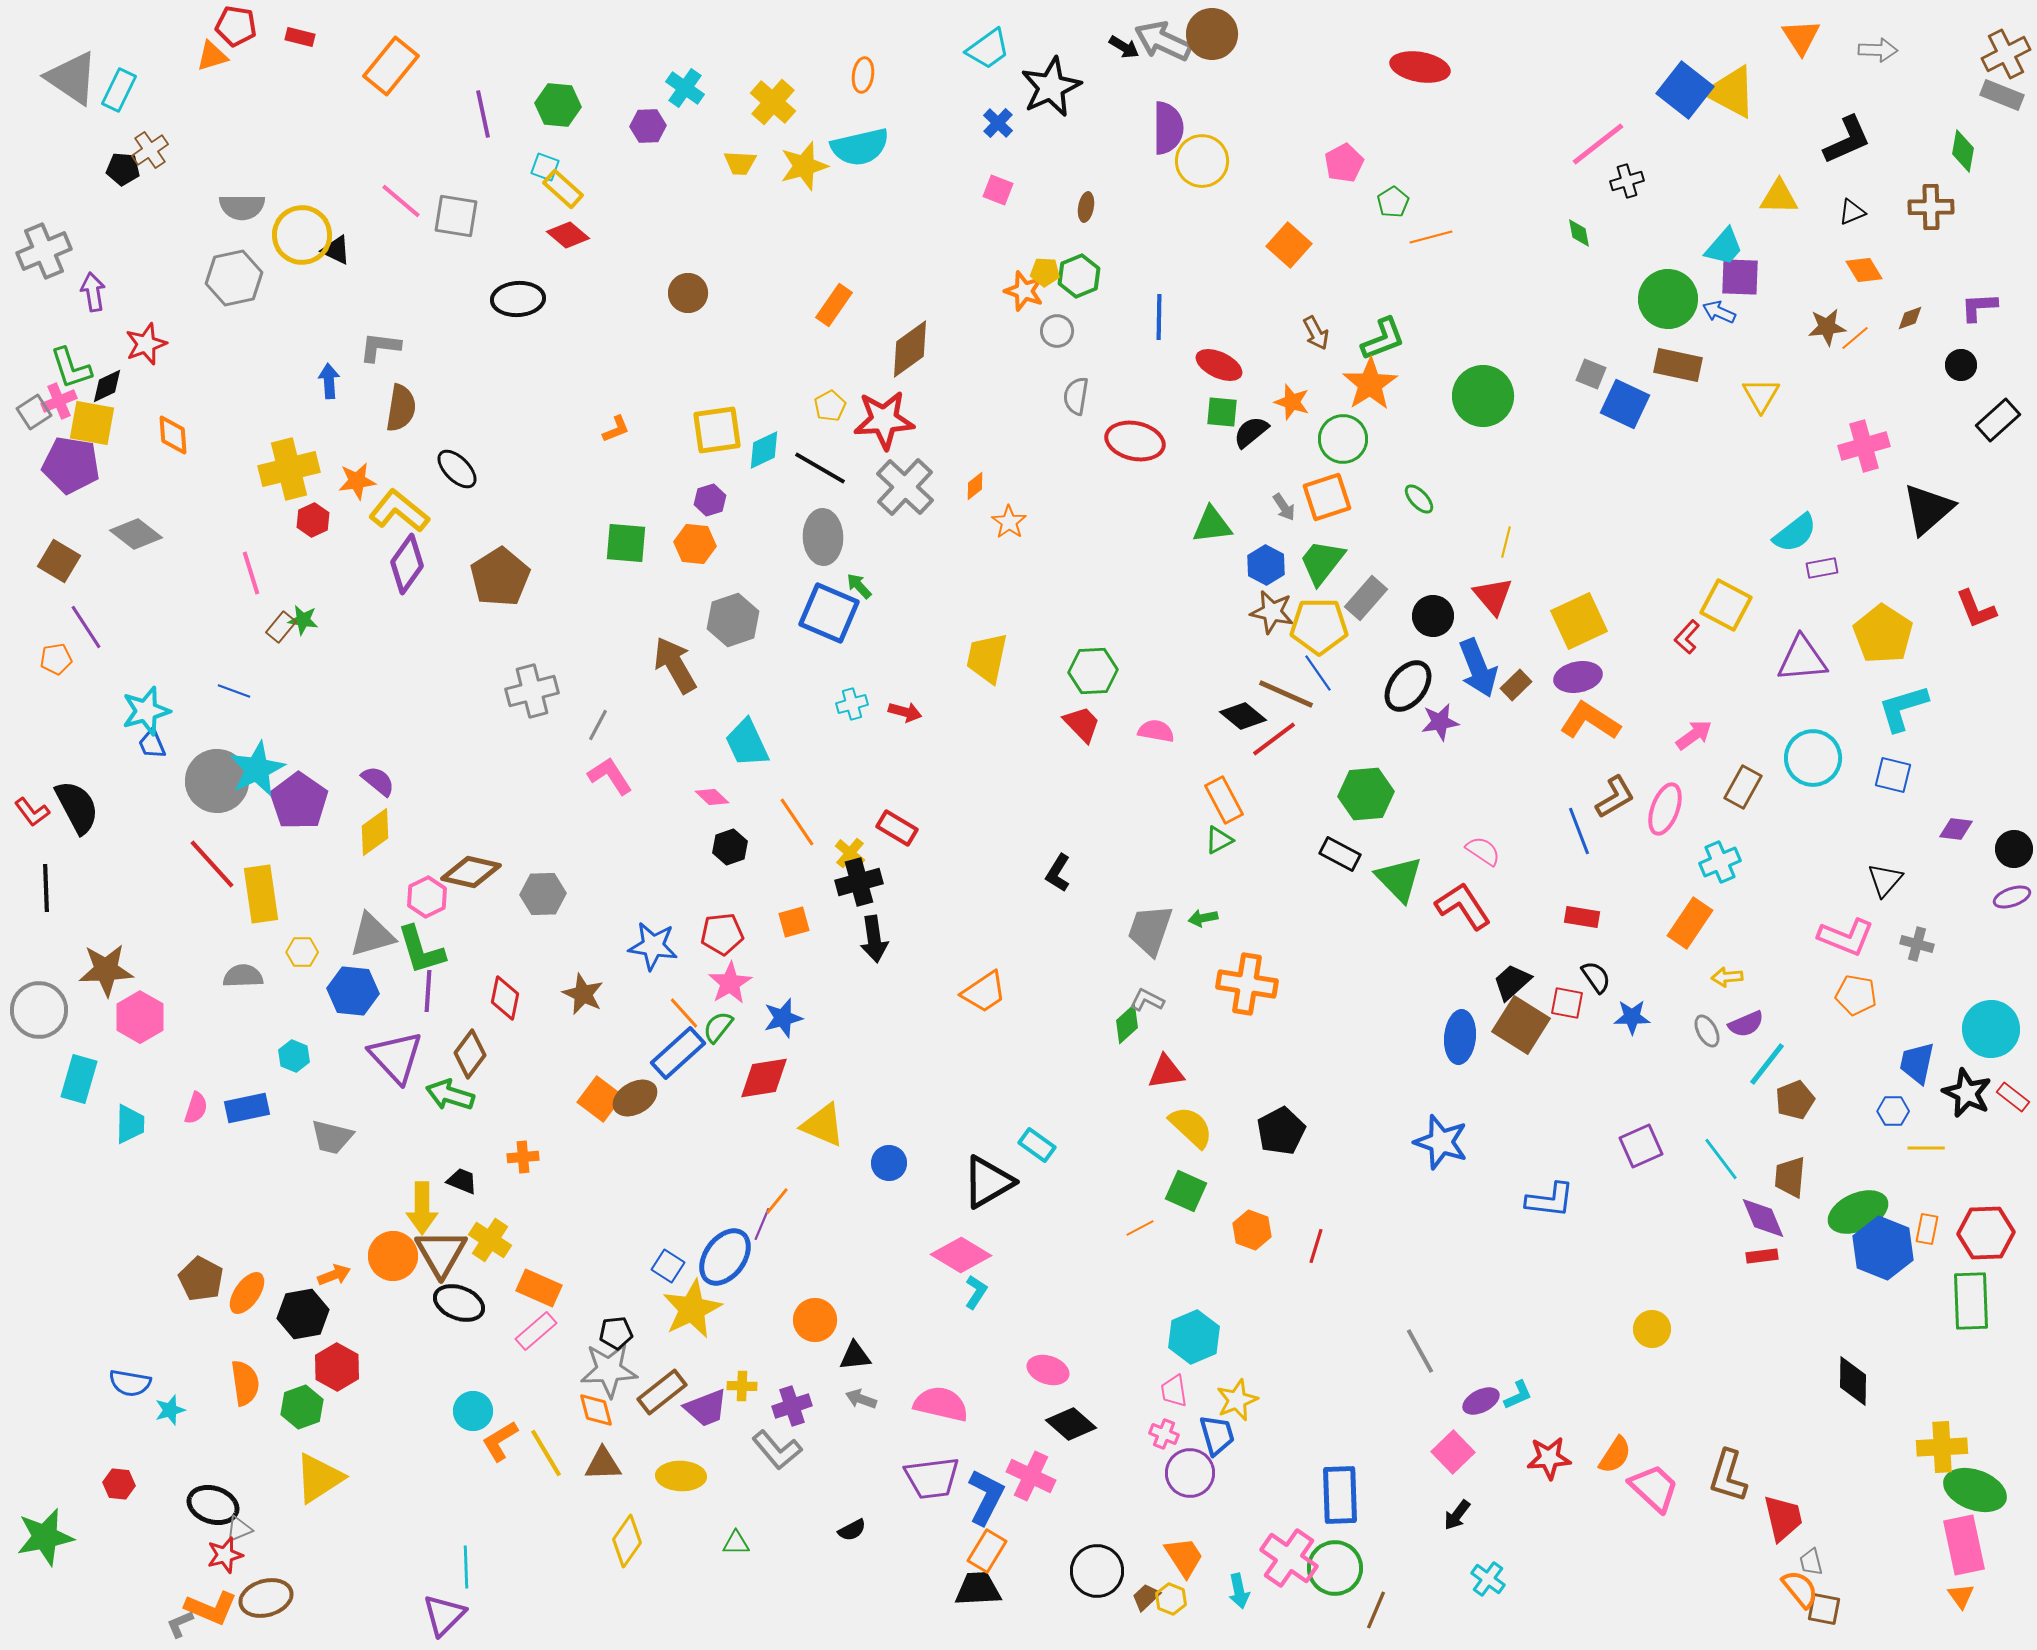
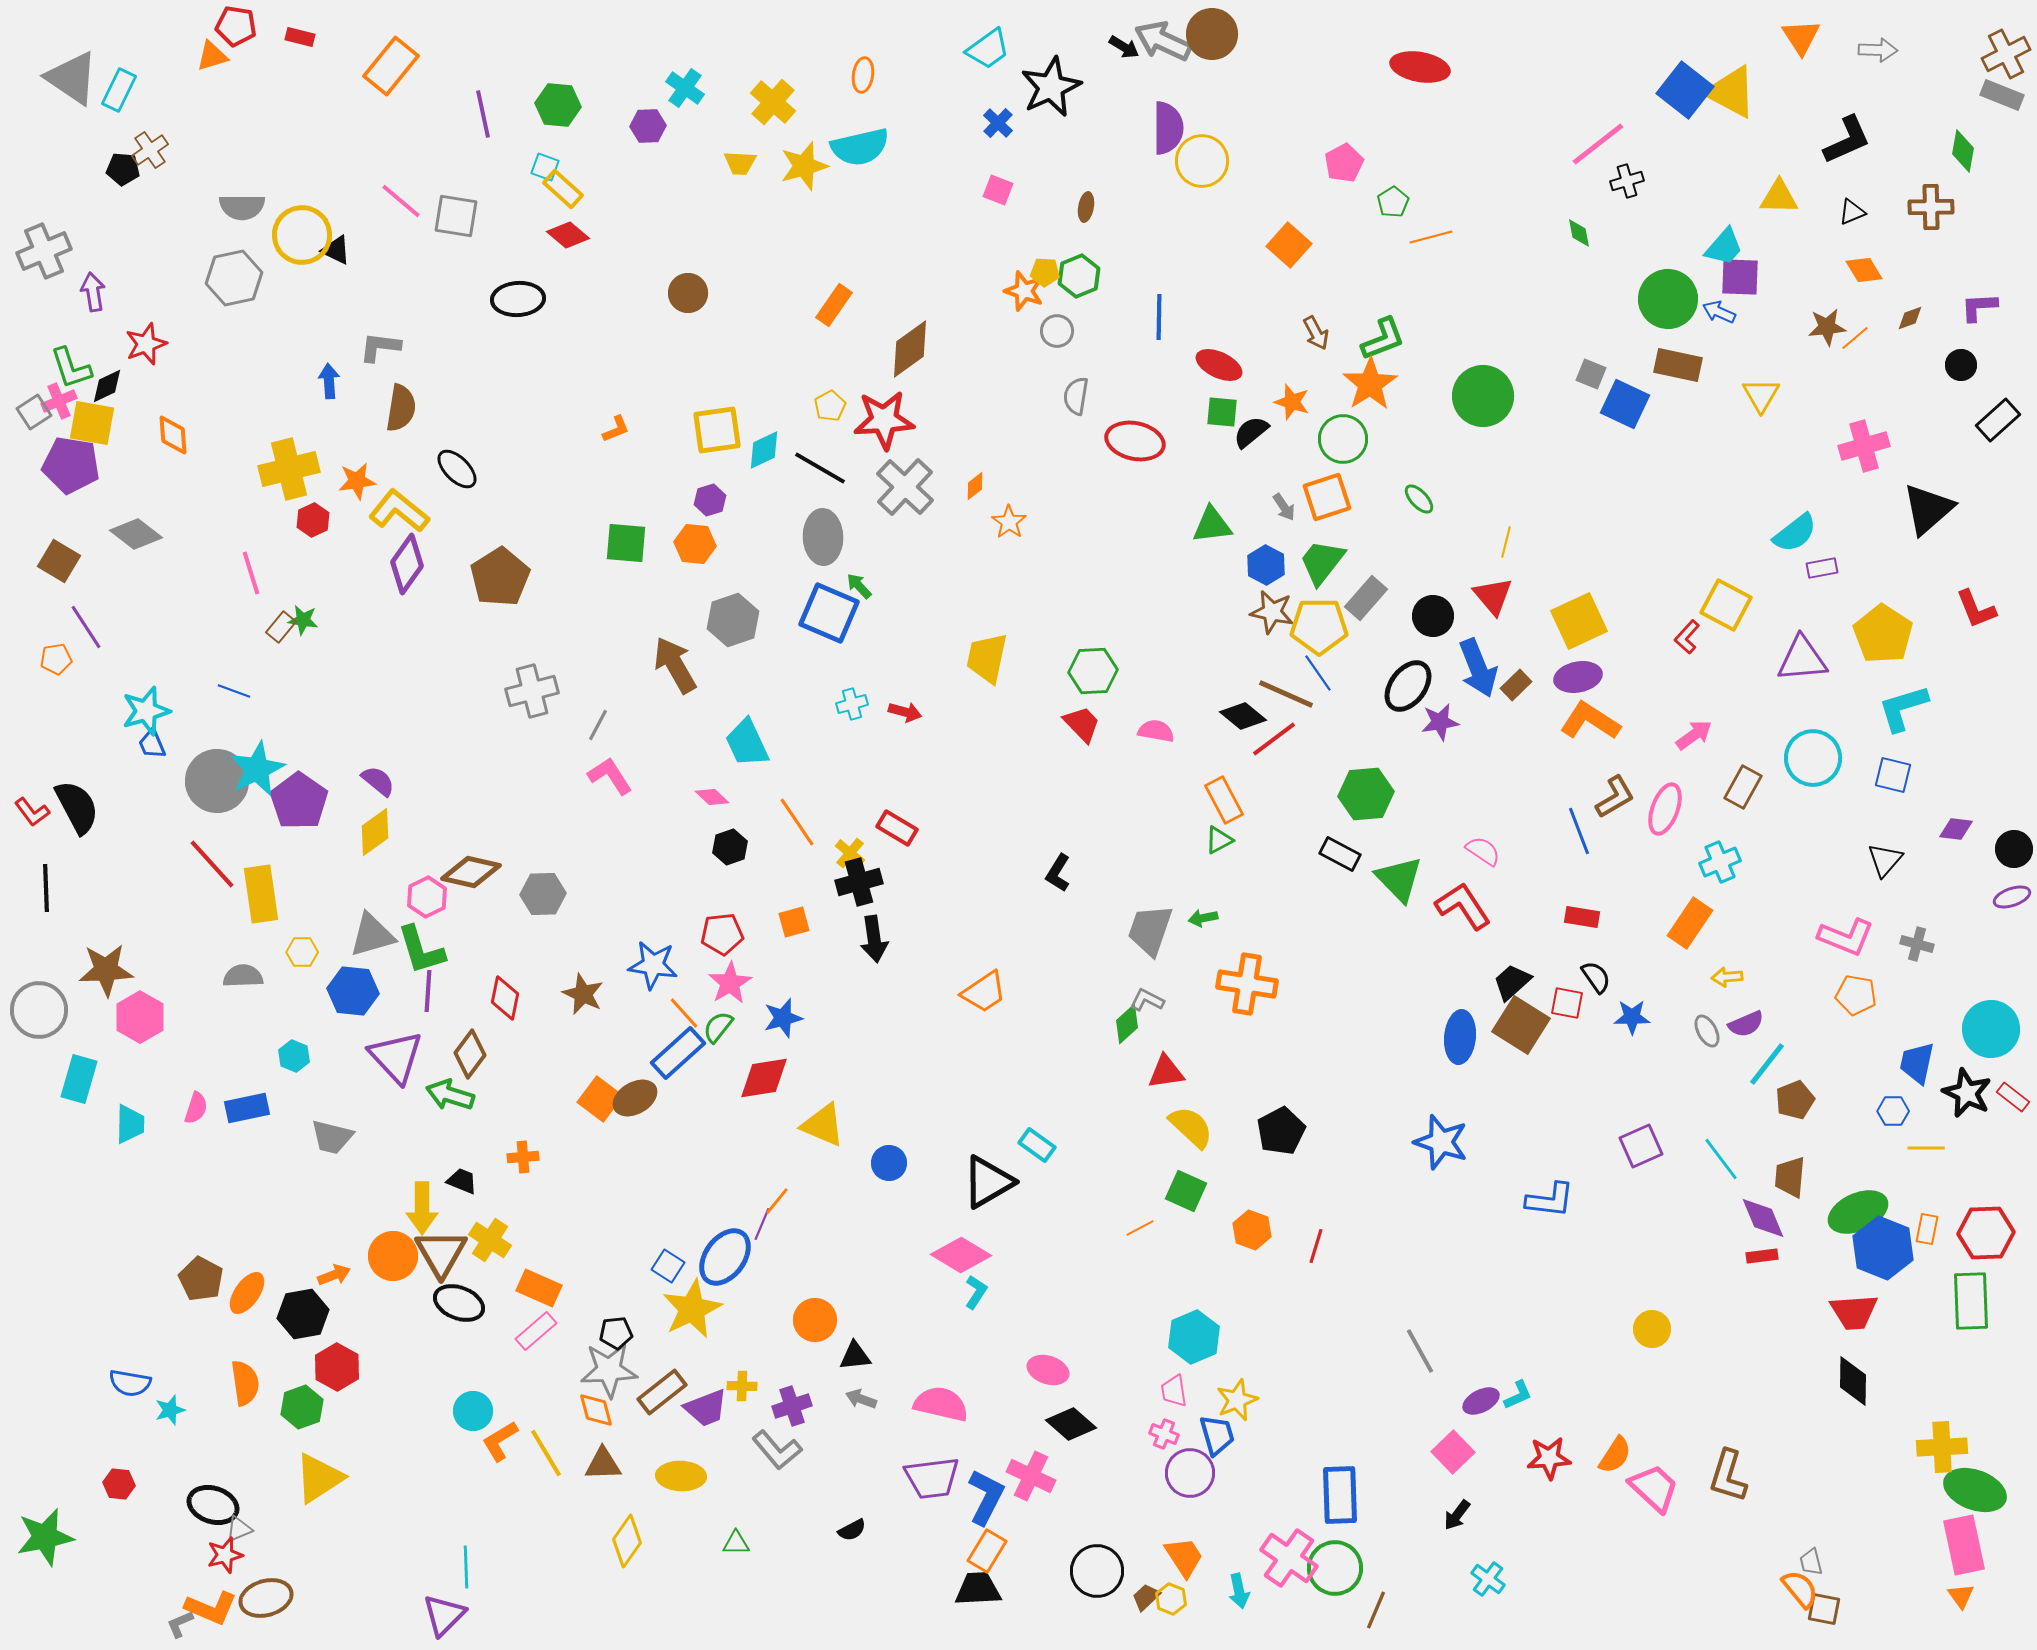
black triangle at (1885, 880): moved 20 px up
blue star at (653, 946): moved 19 px down
red trapezoid at (1783, 1518): moved 71 px right, 206 px up; rotated 99 degrees clockwise
